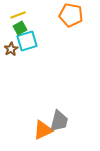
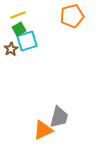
orange pentagon: moved 1 px right, 1 px down; rotated 25 degrees counterclockwise
green square: moved 1 px left, 1 px down
gray trapezoid: moved 4 px up
